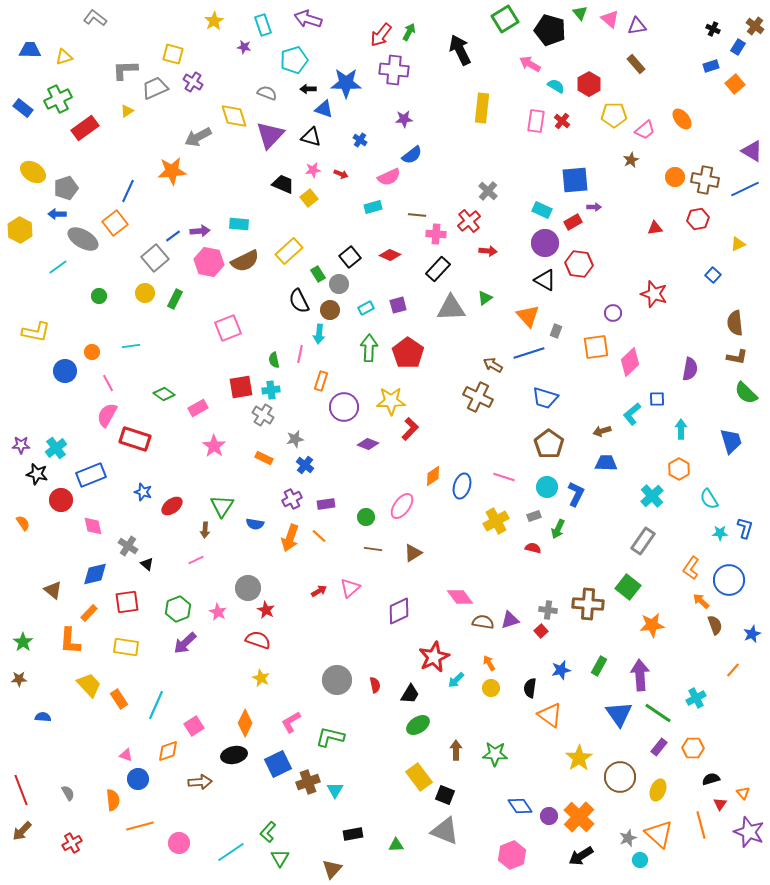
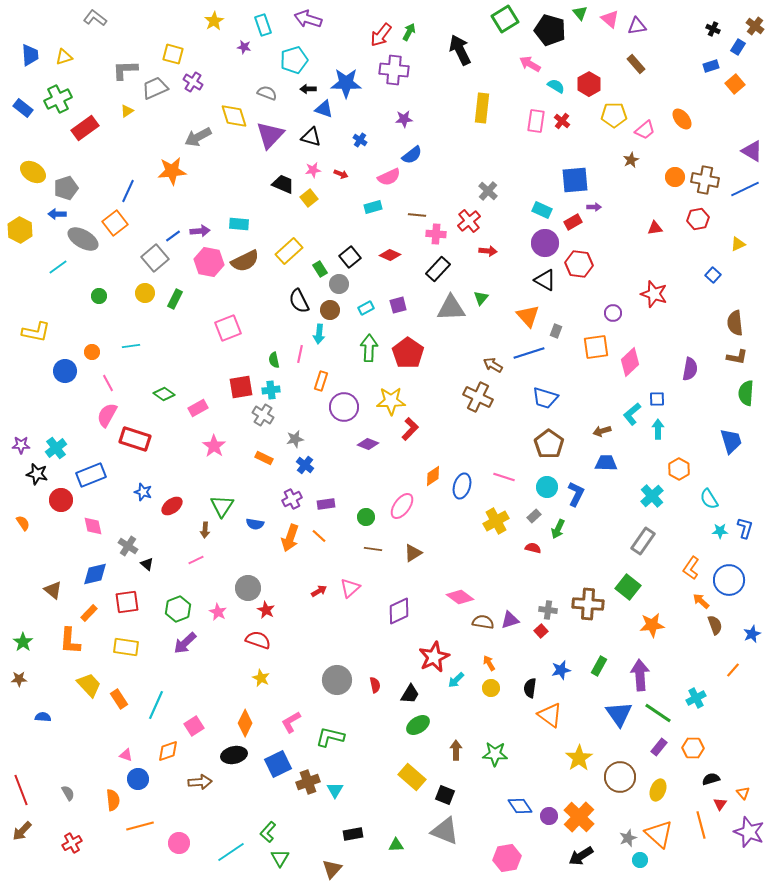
blue trapezoid at (30, 50): moved 5 px down; rotated 85 degrees clockwise
green rectangle at (318, 274): moved 2 px right, 5 px up
green triangle at (485, 298): moved 4 px left; rotated 14 degrees counterclockwise
green semicircle at (746, 393): rotated 50 degrees clockwise
cyan arrow at (681, 429): moved 23 px left
gray rectangle at (534, 516): rotated 24 degrees counterclockwise
cyan star at (720, 533): moved 2 px up
pink diamond at (460, 597): rotated 16 degrees counterclockwise
yellow rectangle at (419, 777): moved 7 px left; rotated 12 degrees counterclockwise
pink hexagon at (512, 855): moved 5 px left, 3 px down; rotated 12 degrees clockwise
